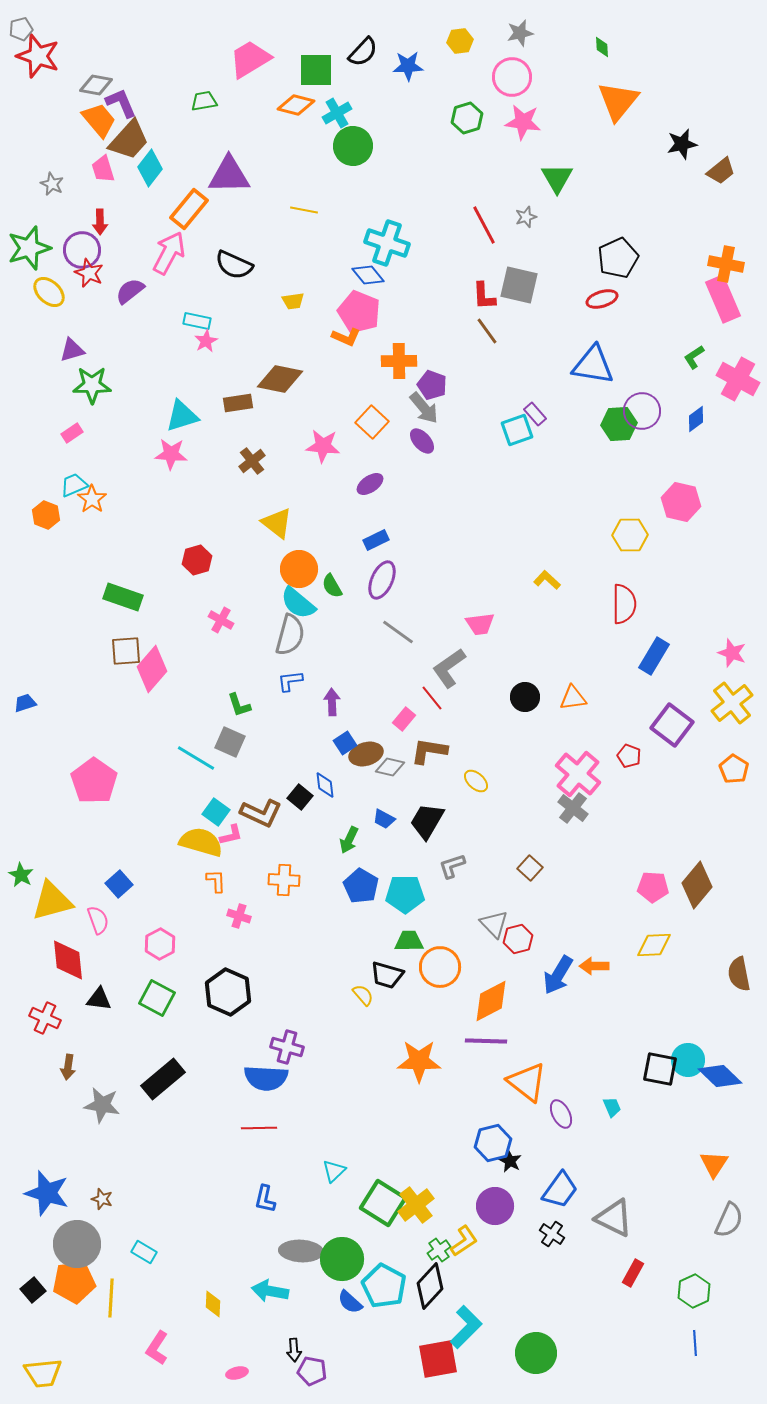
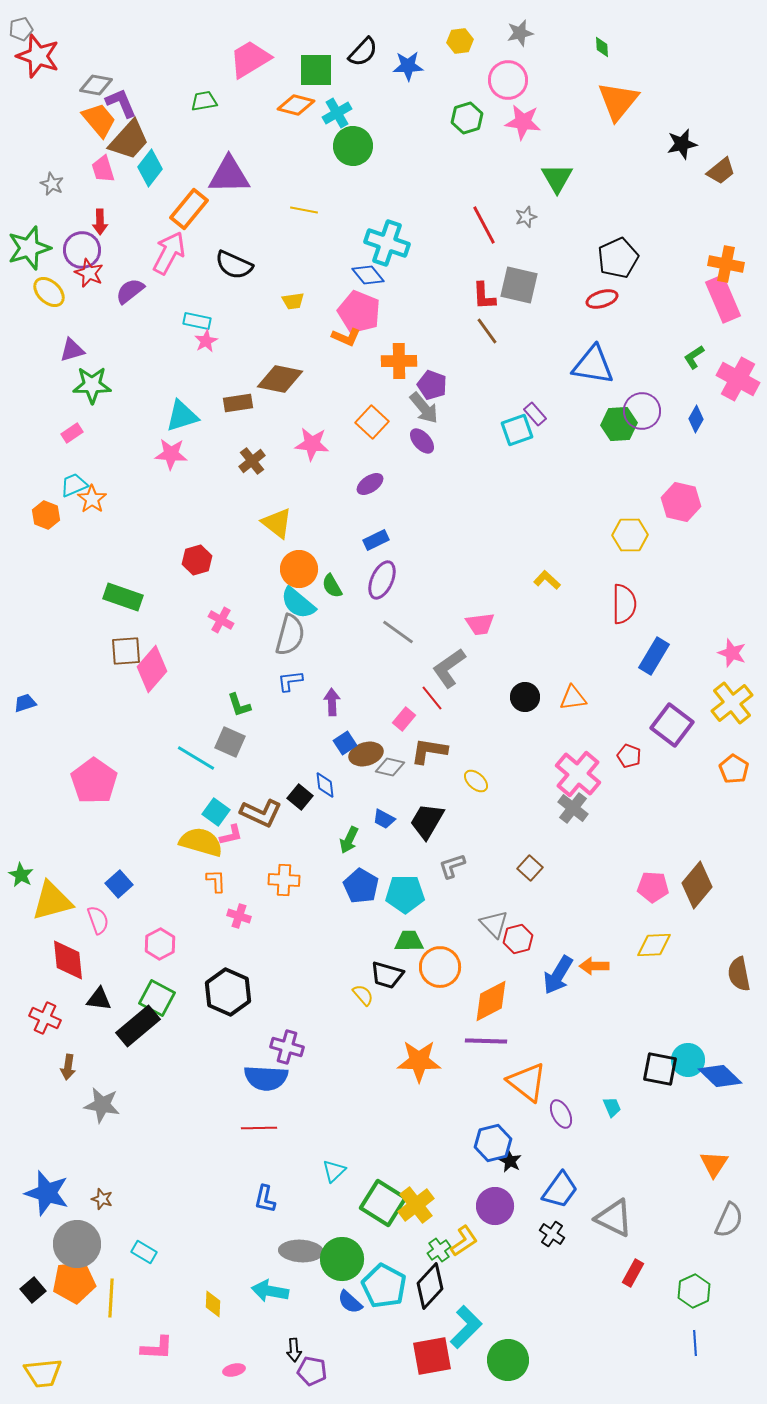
pink circle at (512, 77): moved 4 px left, 3 px down
blue diamond at (696, 419): rotated 24 degrees counterclockwise
pink star at (323, 446): moved 11 px left, 2 px up
black rectangle at (163, 1079): moved 25 px left, 53 px up
pink L-shape at (157, 1348): rotated 120 degrees counterclockwise
green circle at (536, 1353): moved 28 px left, 7 px down
red square at (438, 1359): moved 6 px left, 3 px up
pink ellipse at (237, 1373): moved 3 px left, 3 px up
